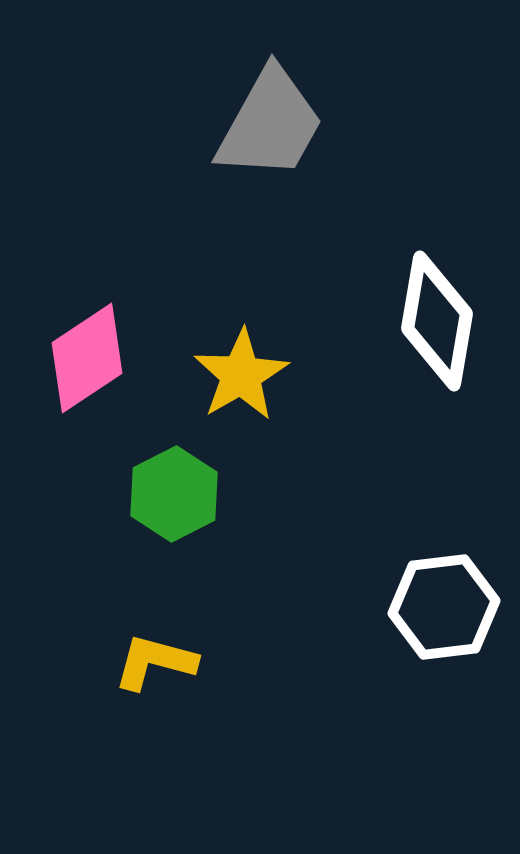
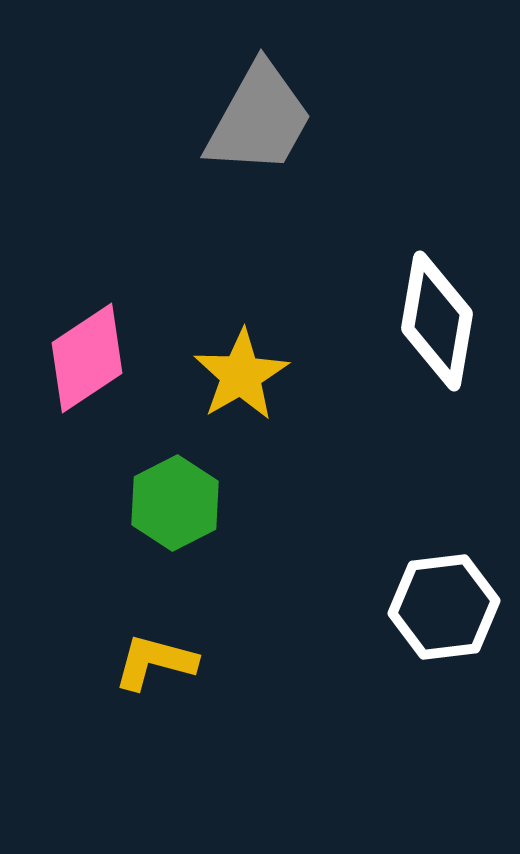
gray trapezoid: moved 11 px left, 5 px up
green hexagon: moved 1 px right, 9 px down
